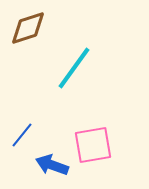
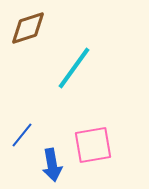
blue arrow: rotated 120 degrees counterclockwise
